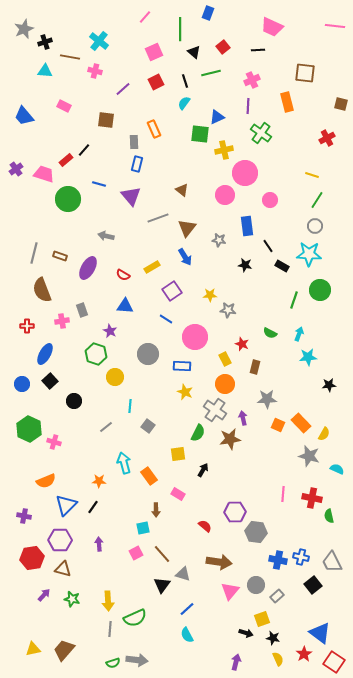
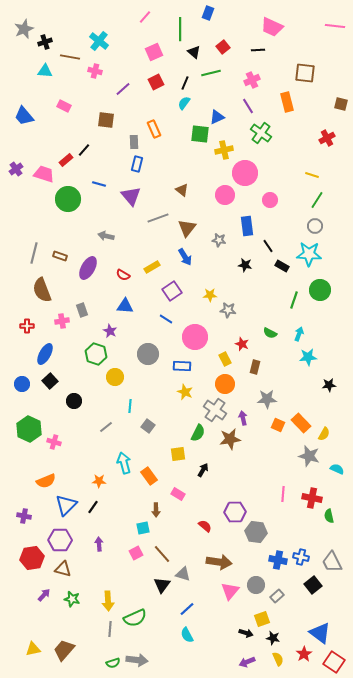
black line at (185, 81): moved 2 px down; rotated 40 degrees clockwise
purple line at (248, 106): rotated 35 degrees counterclockwise
purple arrow at (236, 662): moved 11 px right; rotated 126 degrees counterclockwise
